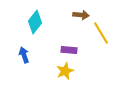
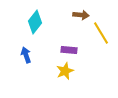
blue arrow: moved 2 px right
